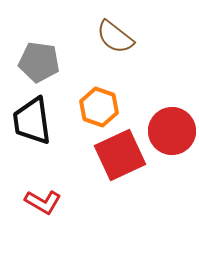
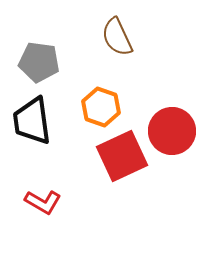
brown semicircle: moved 2 px right; rotated 27 degrees clockwise
orange hexagon: moved 2 px right
red square: moved 2 px right, 1 px down
